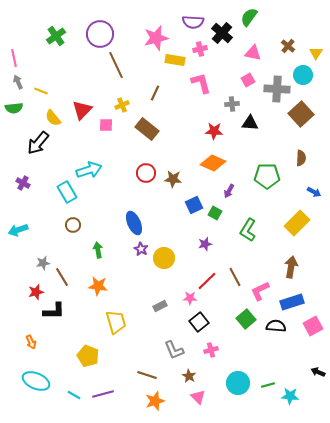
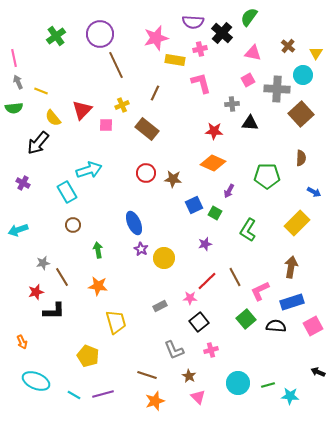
orange arrow at (31, 342): moved 9 px left
